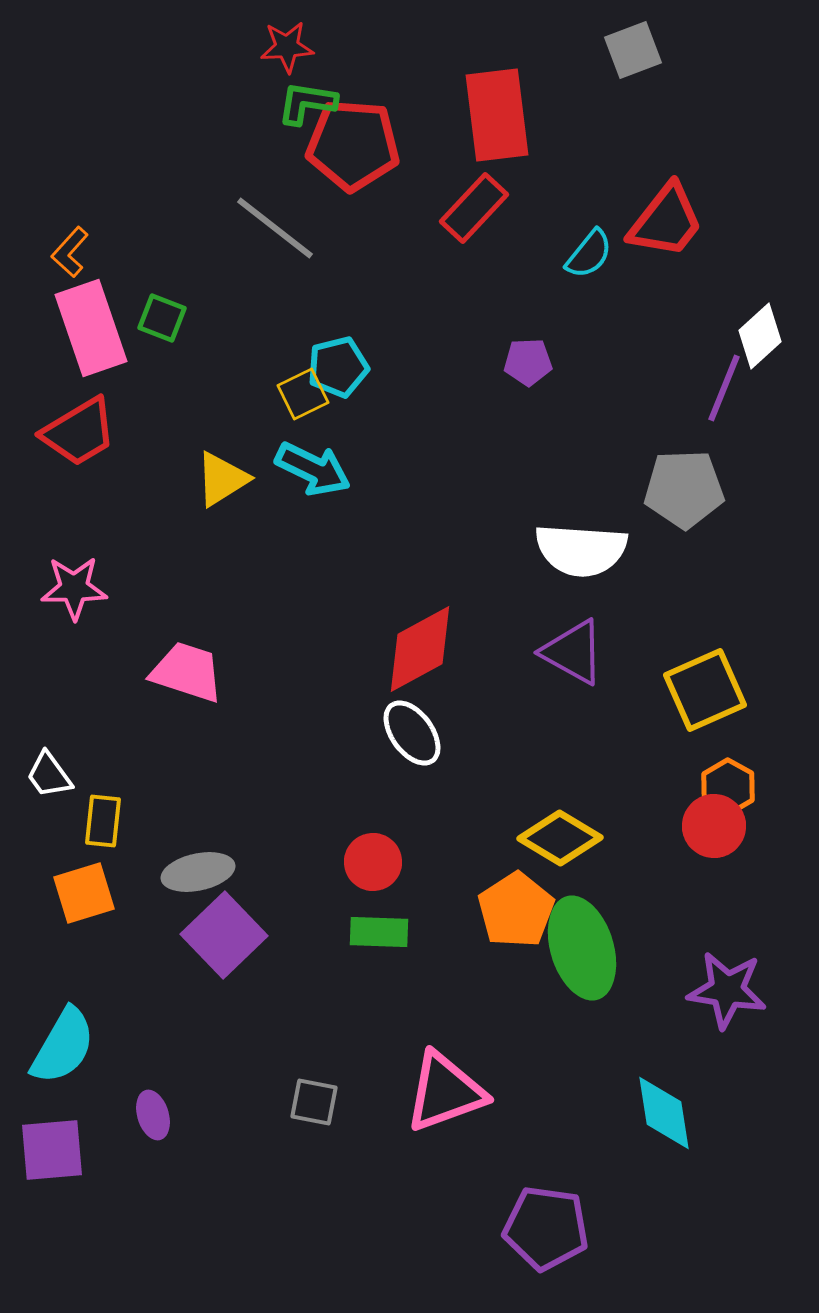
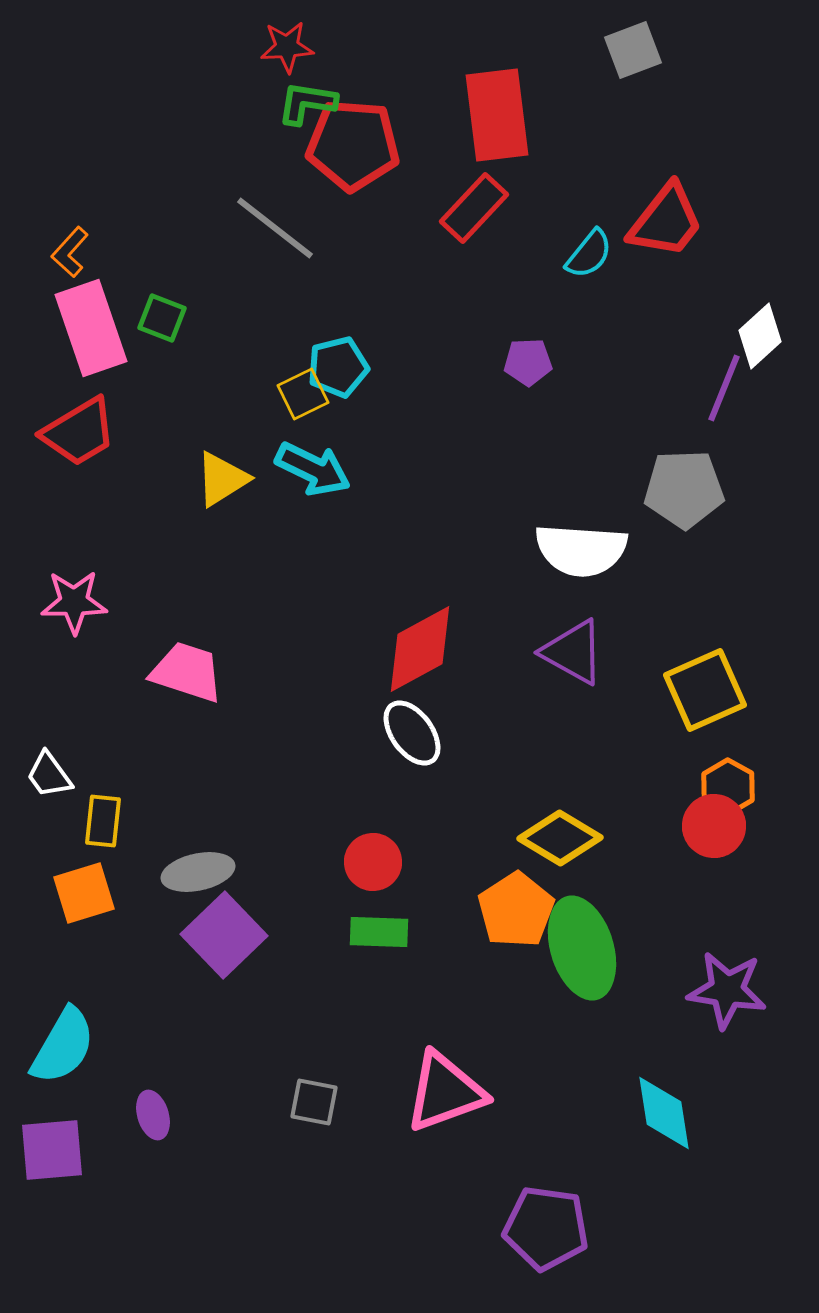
pink star at (74, 588): moved 14 px down
